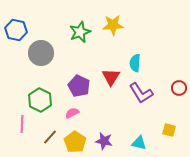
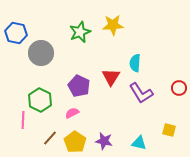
blue hexagon: moved 3 px down
pink line: moved 1 px right, 4 px up
brown line: moved 1 px down
